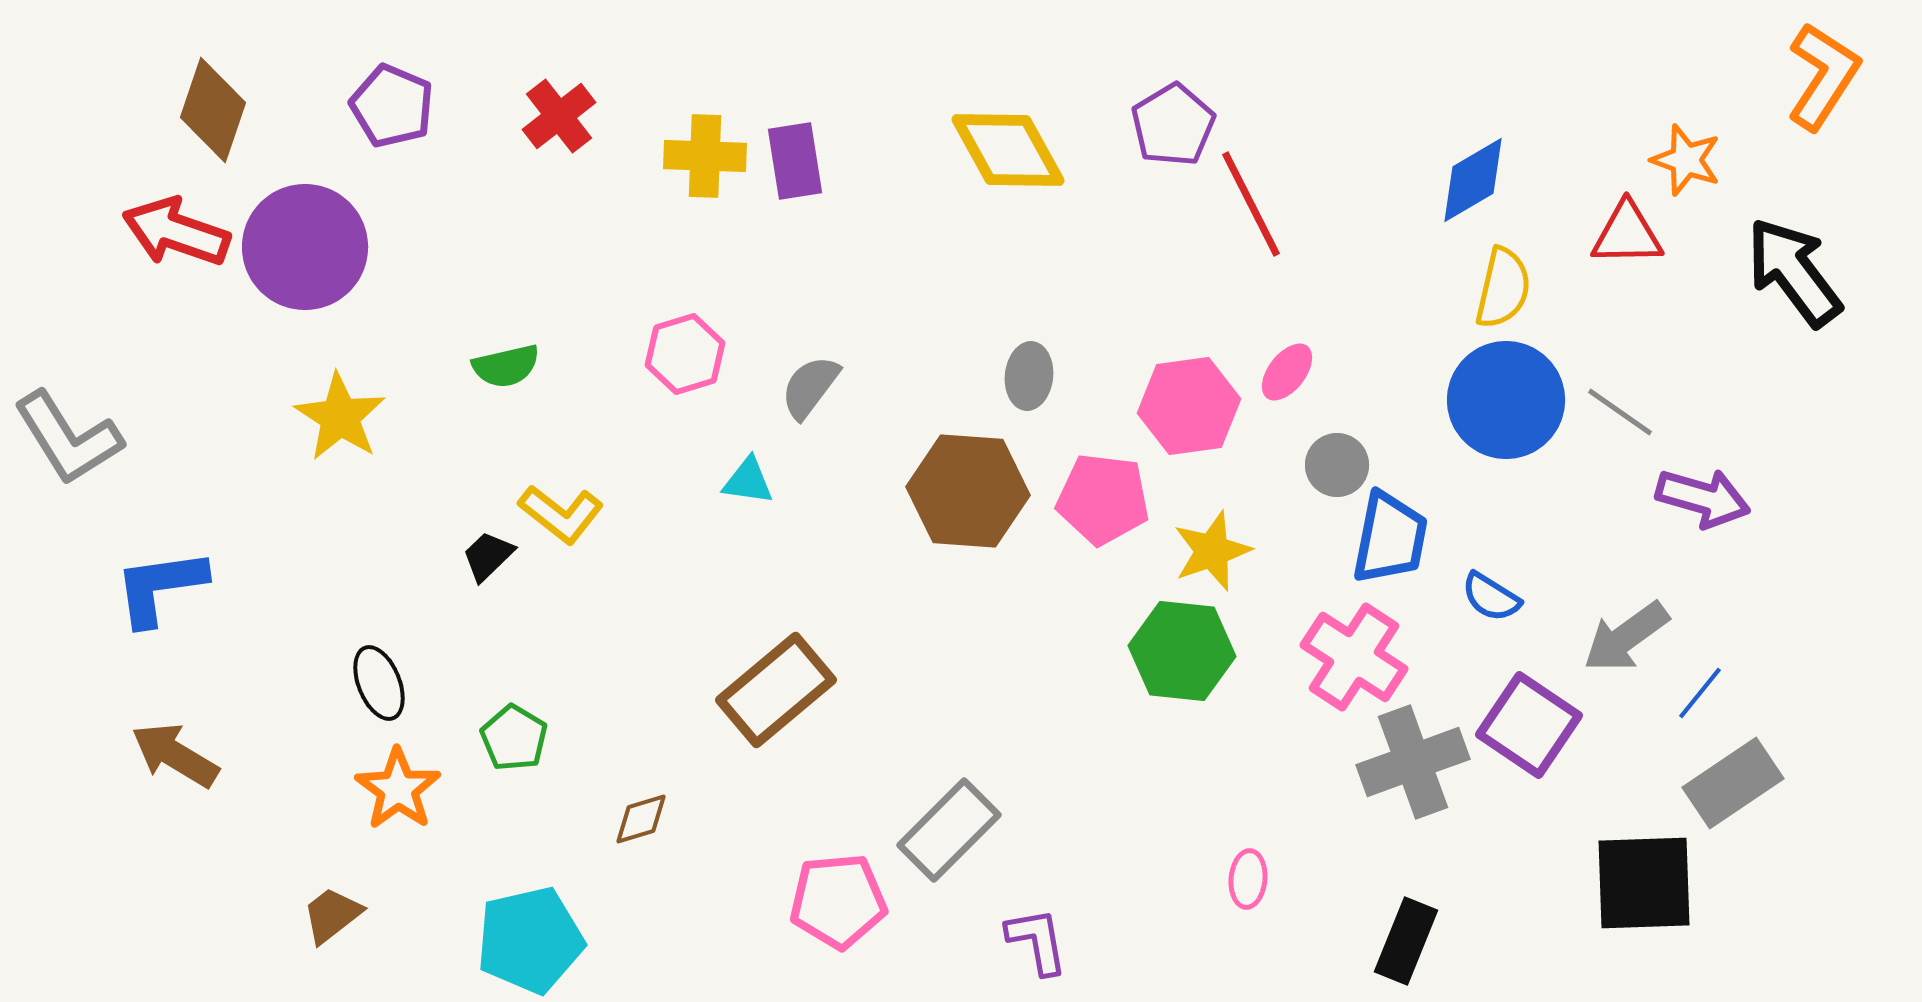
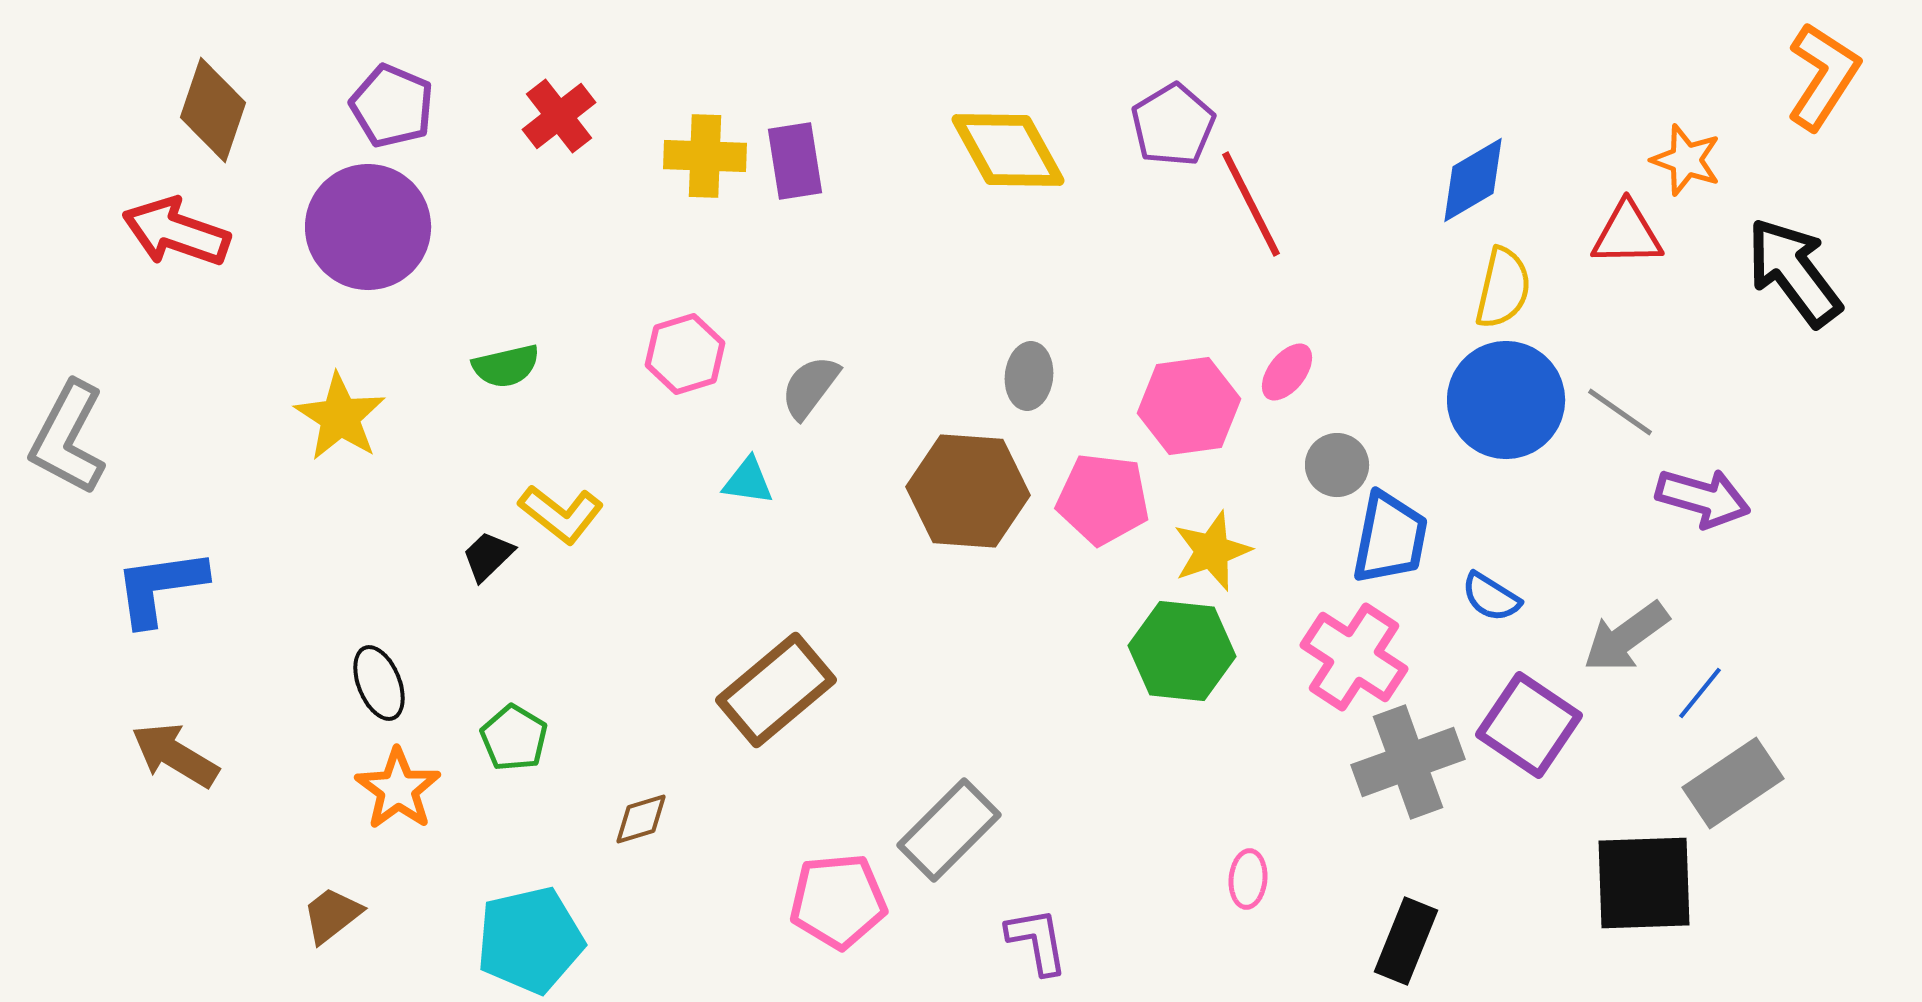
purple circle at (305, 247): moved 63 px right, 20 px up
gray L-shape at (68, 438): rotated 60 degrees clockwise
gray cross at (1413, 762): moved 5 px left
